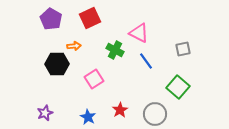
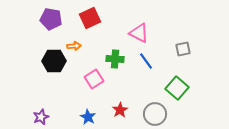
purple pentagon: rotated 20 degrees counterclockwise
green cross: moved 9 px down; rotated 24 degrees counterclockwise
black hexagon: moved 3 px left, 3 px up
green square: moved 1 px left, 1 px down
purple star: moved 4 px left, 4 px down
